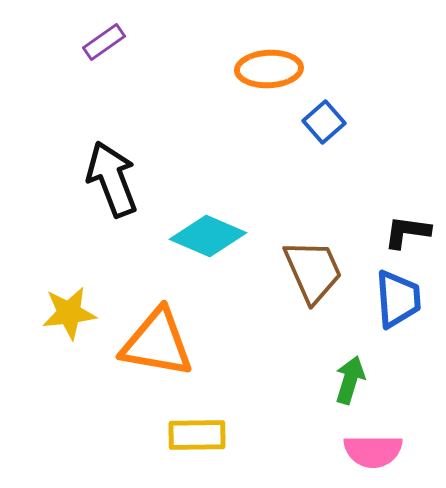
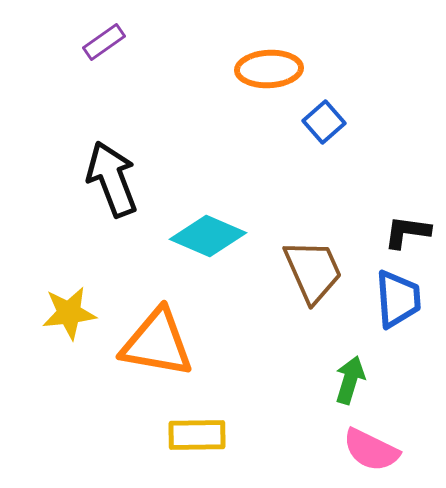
pink semicircle: moved 2 px left, 1 px up; rotated 26 degrees clockwise
